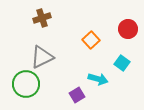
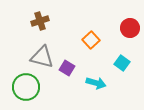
brown cross: moved 2 px left, 3 px down
red circle: moved 2 px right, 1 px up
gray triangle: rotated 40 degrees clockwise
cyan arrow: moved 2 px left, 4 px down
green circle: moved 3 px down
purple square: moved 10 px left, 27 px up; rotated 28 degrees counterclockwise
